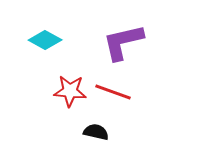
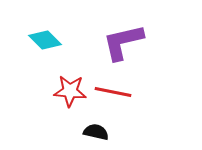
cyan diamond: rotated 16 degrees clockwise
red line: rotated 9 degrees counterclockwise
